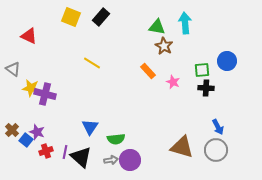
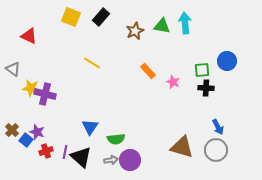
green triangle: moved 5 px right, 1 px up
brown star: moved 29 px left, 15 px up; rotated 18 degrees clockwise
